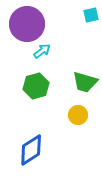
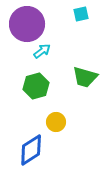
cyan square: moved 10 px left, 1 px up
green trapezoid: moved 5 px up
yellow circle: moved 22 px left, 7 px down
